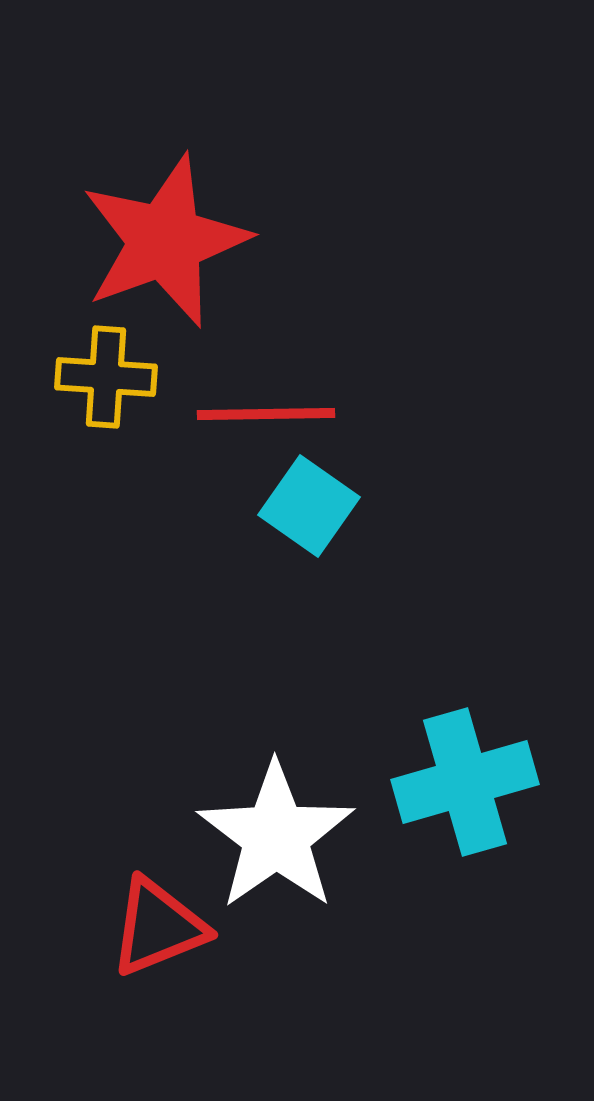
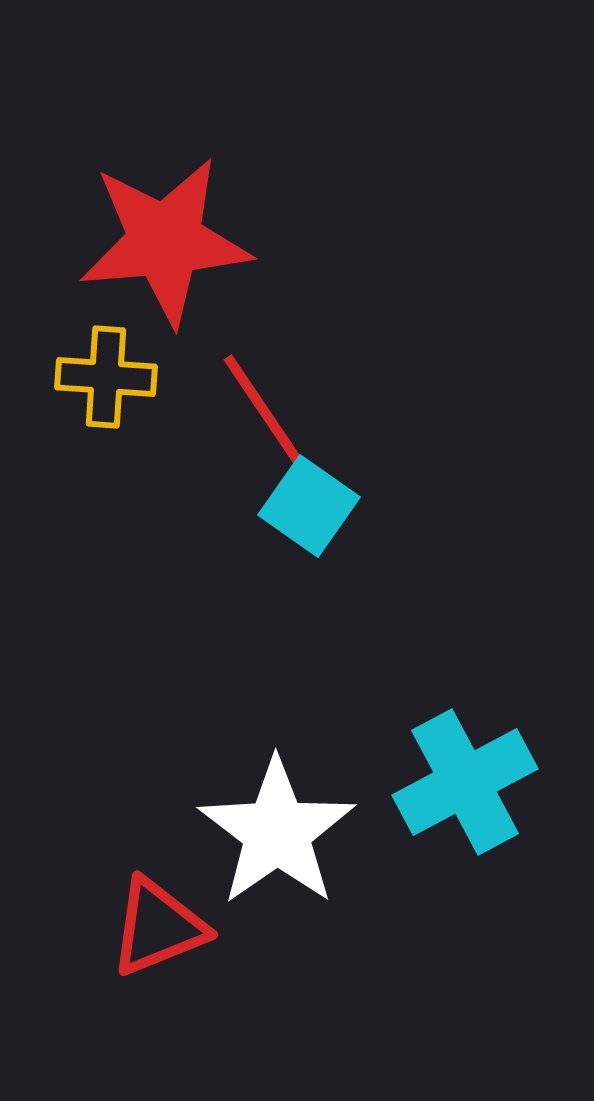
red star: rotated 15 degrees clockwise
red line: rotated 57 degrees clockwise
cyan cross: rotated 12 degrees counterclockwise
white star: moved 1 px right, 4 px up
